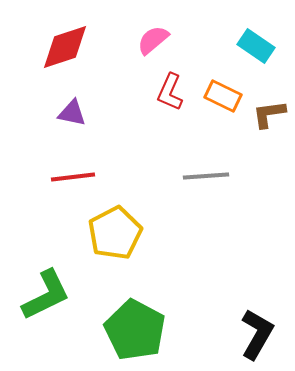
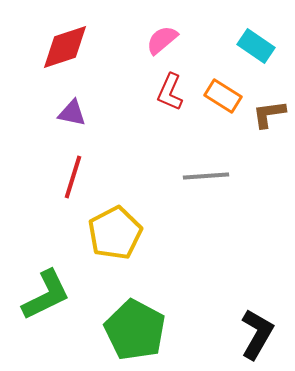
pink semicircle: moved 9 px right
orange rectangle: rotated 6 degrees clockwise
red line: rotated 66 degrees counterclockwise
